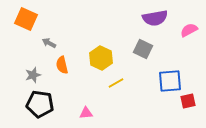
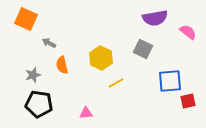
pink semicircle: moved 1 px left, 2 px down; rotated 66 degrees clockwise
black pentagon: moved 1 px left
